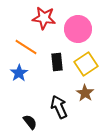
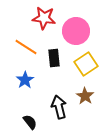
pink circle: moved 2 px left, 2 px down
black rectangle: moved 3 px left, 4 px up
blue star: moved 6 px right, 7 px down
brown star: moved 3 px down
black arrow: rotated 10 degrees clockwise
